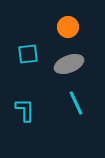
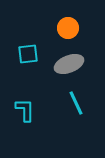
orange circle: moved 1 px down
